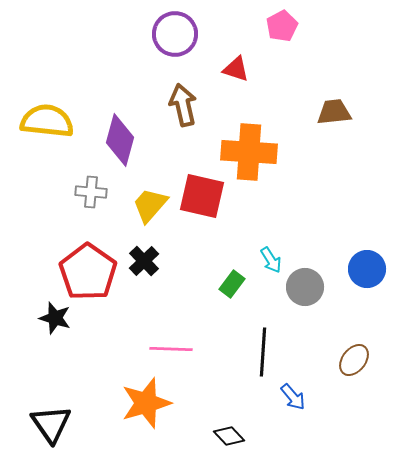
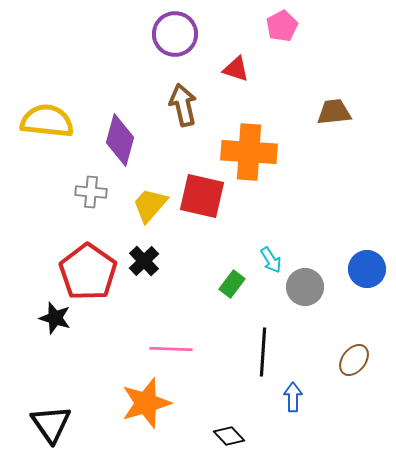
blue arrow: rotated 140 degrees counterclockwise
